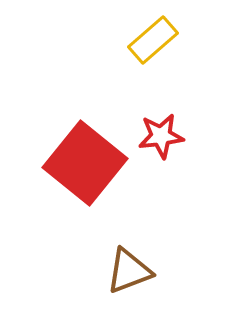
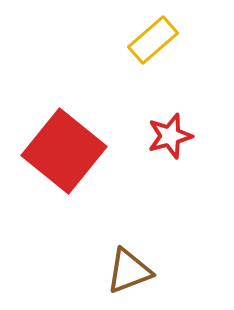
red star: moved 9 px right; rotated 9 degrees counterclockwise
red square: moved 21 px left, 12 px up
